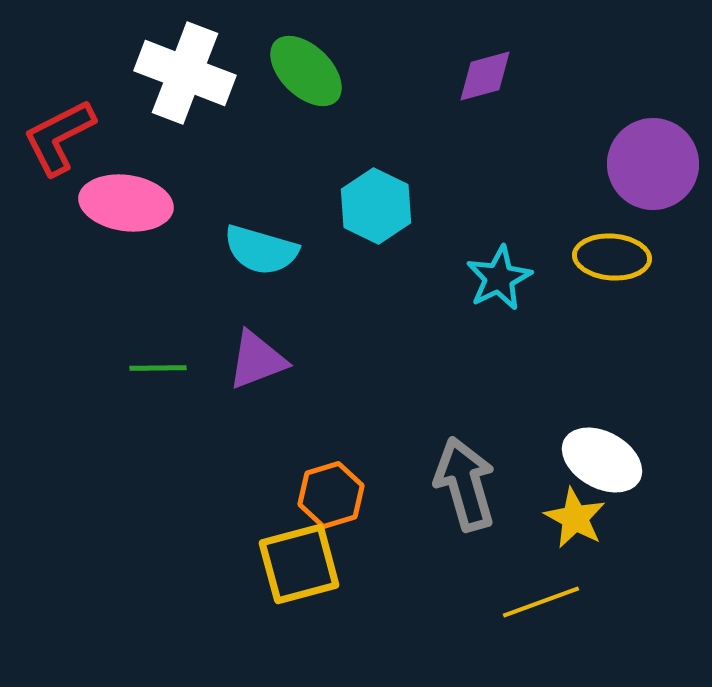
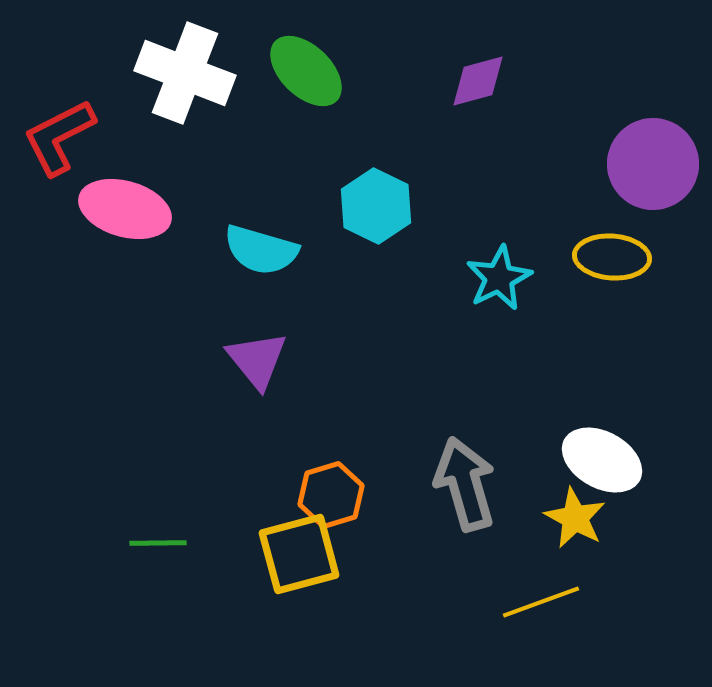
purple diamond: moved 7 px left, 5 px down
pink ellipse: moved 1 px left, 6 px down; rotated 8 degrees clockwise
purple triangle: rotated 48 degrees counterclockwise
green line: moved 175 px down
yellow square: moved 10 px up
